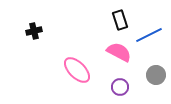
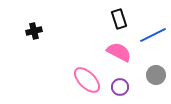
black rectangle: moved 1 px left, 1 px up
blue line: moved 4 px right
pink ellipse: moved 10 px right, 10 px down
